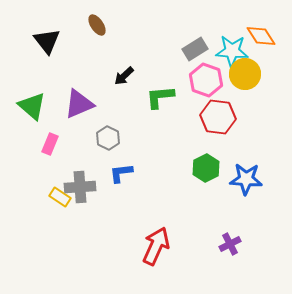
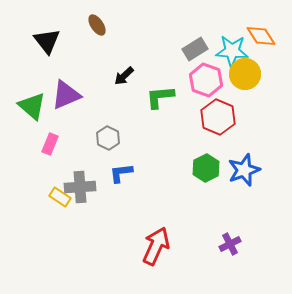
purple triangle: moved 13 px left, 9 px up
red hexagon: rotated 16 degrees clockwise
blue star: moved 2 px left, 9 px up; rotated 24 degrees counterclockwise
